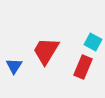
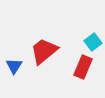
cyan square: rotated 24 degrees clockwise
red trapezoid: moved 2 px left; rotated 20 degrees clockwise
